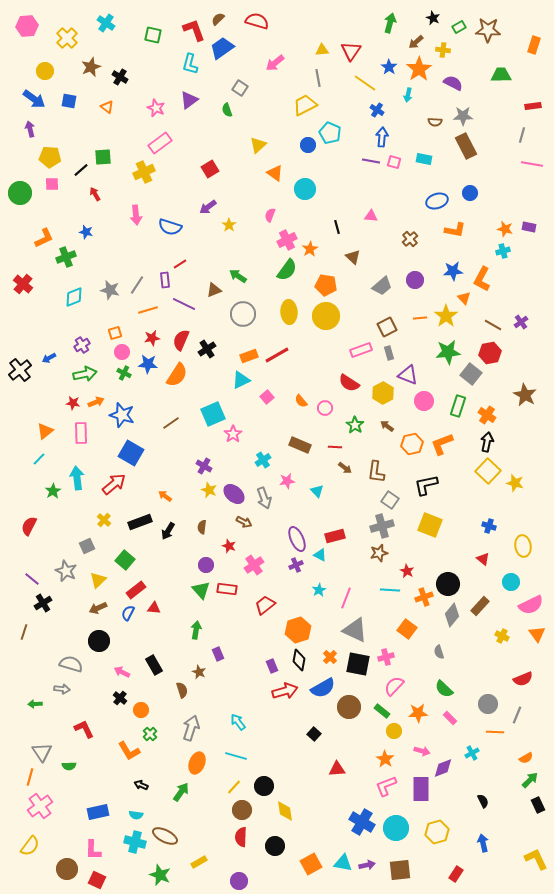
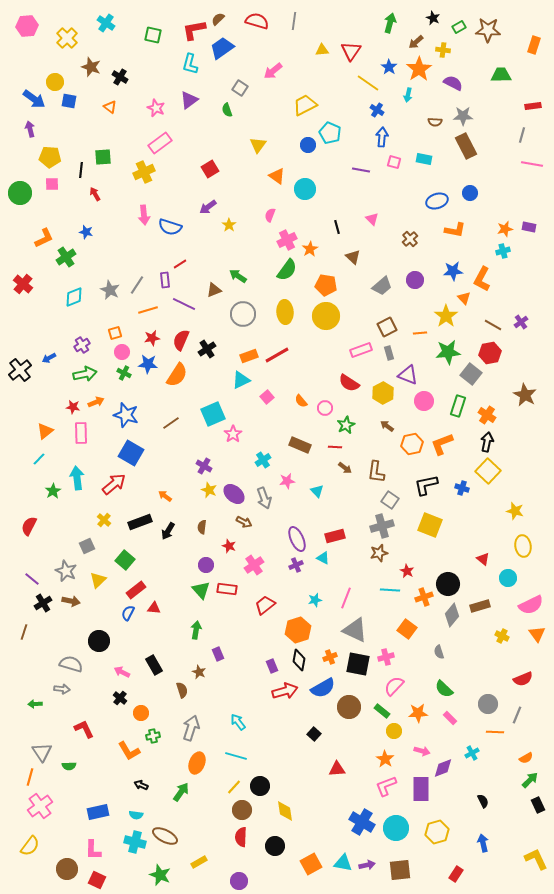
red L-shape at (194, 30): rotated 80 degrees counterclockwise
pink arrow at (275, 63): moved 2 px left, 8 px down
brown star at (91, 67): rotated 30 degrees counterclockwise
yellow circle at (45, 71): moved 10 px right, 11 px down
gray line at (318, 78): moved 24 px left, 57 px up; rotated 18 degrees clockwise
yellow line at (365, 83): moved 3 px right
orange triangle at (107, 107): moved 3 px right
yellow triangle at (258, 145): rotated 12 degrees counterclockwise
purple line at (371, 161): moved 10 px left, 9 px down
black line at (81, 170): rotated 42 degrees counterclockwise
orange triangle at (275, 173): moved 2 px right, 3 px down
pink arrow at (136, 215): moved 8 px right
pink triangle at (371, 216): moved 1 px right, 3 px down; rotated 40 degrees clockwise
orange star at (505, 229): rotated 28 degrees counterclockwise
green cross at (66, 257): rotated 12 degrees counterclockwise
gray star at (110, 290): rotated 12 degrees clockwise
yellow ellipse at (289, 312): moved 4 px left
orange line at (420, 318): moved 15 px down
red star at (73, 403): moved 4 px down
blue star at (122, 415): moved 4 px right
green star at (355, 425): moved 9 px left; rotated 12 degrees clockwise
yellow star at (515, 483): moved 28 px down
blue cross at (489, 526): moved 27 px left, 38 px up
cyan triangle at (320, 555): moved 3 px right, 3 px down
cyan circle at (511, 582): moved 3 px left, 4 px up
cyan star at (319, 590): moved 4 px left, 10 px down; rotated 16 degrees clockwise
brown rectangle at (480, 606): rotated 30 degrees clockwise
brown arrow at (98, 608): moved 27 px left, 7 px up; rotated 144 degrees counterclockwise
orange cross at (330, 657): rotated 24 degrees clockwise
orange circle at (141, 710): moved 3 px down
green cross at (150, 734): moved 3 px right, 2 px down; rotated 32 degrees clockwise
black circle at (264, 786): moved 4 px left
